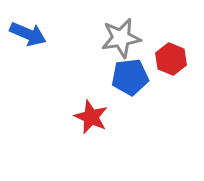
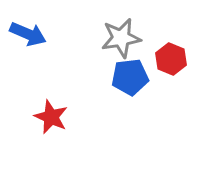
red star: moved 40 px left
